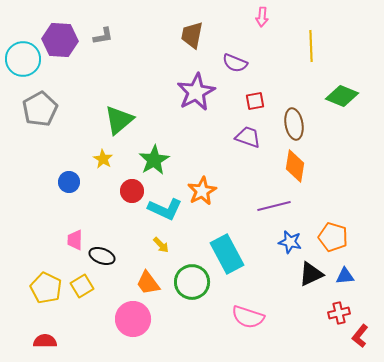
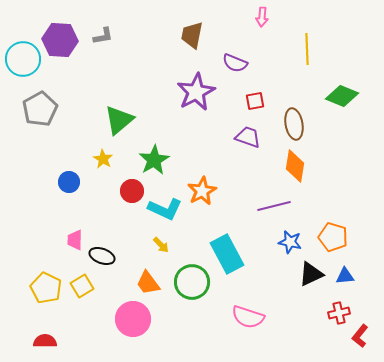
yellow line: moved 4 px left, 3 px down
